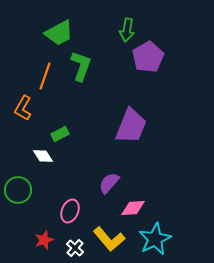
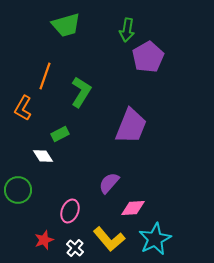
green trapezoid: moved 7 px right, 8 px up; rotated 12 degrees clockwise
green L-shape: moved 26 px down; rotated 12 degrees clockwise
